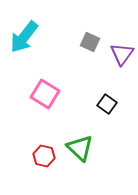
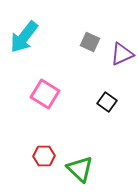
purple triangle: rotated 30 degrees clockwise
black square: moved 2 px up
green triangle: moved 21 px down
red hexagon: rotated 15 degrees counterclockwise
